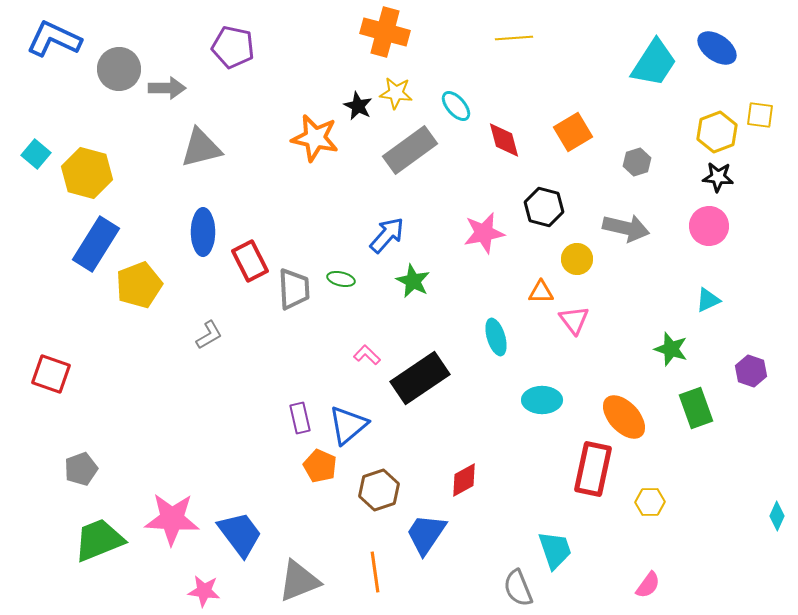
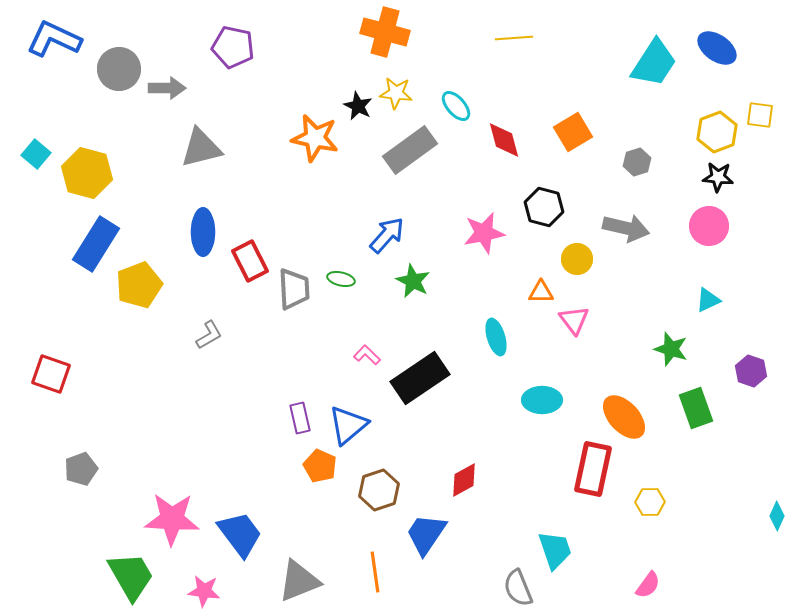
green trapezoid at (99, 540): moved 32 px right, 36 px down; rotated 82 degrees clockwise
